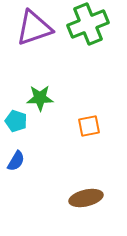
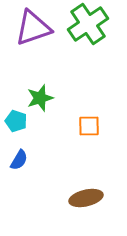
green cross: rotated 12 degrees counterclockwise
purple triangle: moved 1 px left
green star: rotated 16 degrees counterclockwise
orange square: rotated 10 degrees clockwise
blue semicircle: moved 3 px right, 1 px up
